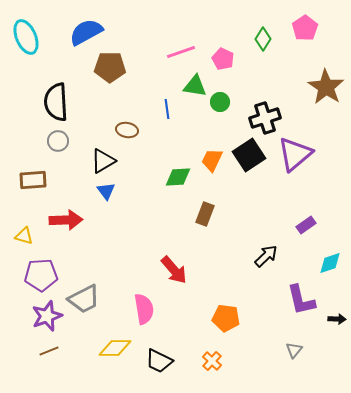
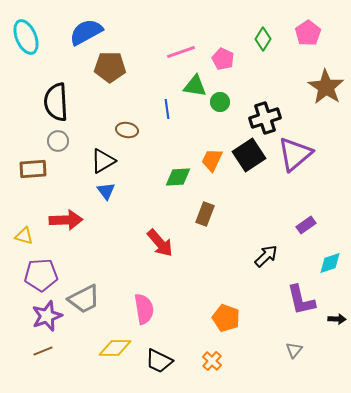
pink pentagon at (305, 28): moved 3 px right, 5 px down
brown rectangle at (33, 180): moved 11 px up
red arrow at (174, 270): moved 14 px left, 27 px up
orange pentagon at (226, 318): rotated 12 degrees clockwise
brown line at (49, 351): moved 6 px left
